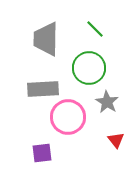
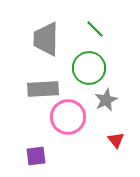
gray star: moved 1 px left, 2 px up; rotated 15 degrees clockwise
purple square: moved 6 px left, 3 px down
